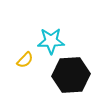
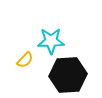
black hexagon: moved 3 px left
